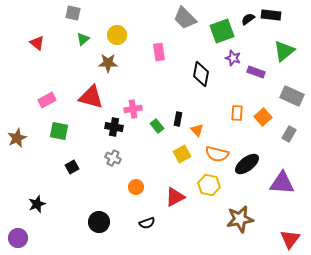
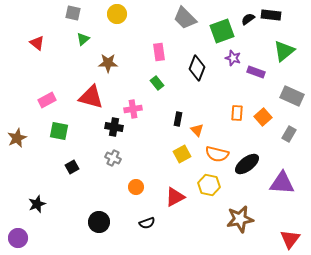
yellow circle at (117, 35): moved 21 px up
black diamond at (201, 74): moved 4 px left, 6 px up; rotated 10 degrees clockwise
green rectangle at (157, 126): moved 43 px up
